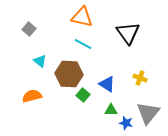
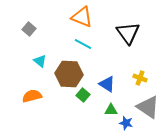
orange triangle: rotated 10 degrees clockwise
gray triangle: moved 6 px up; rotated 35 degrees counterclockwise
